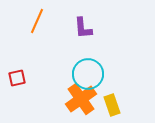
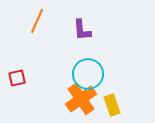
purple L-shape: moved 1 px left, 2 px down
